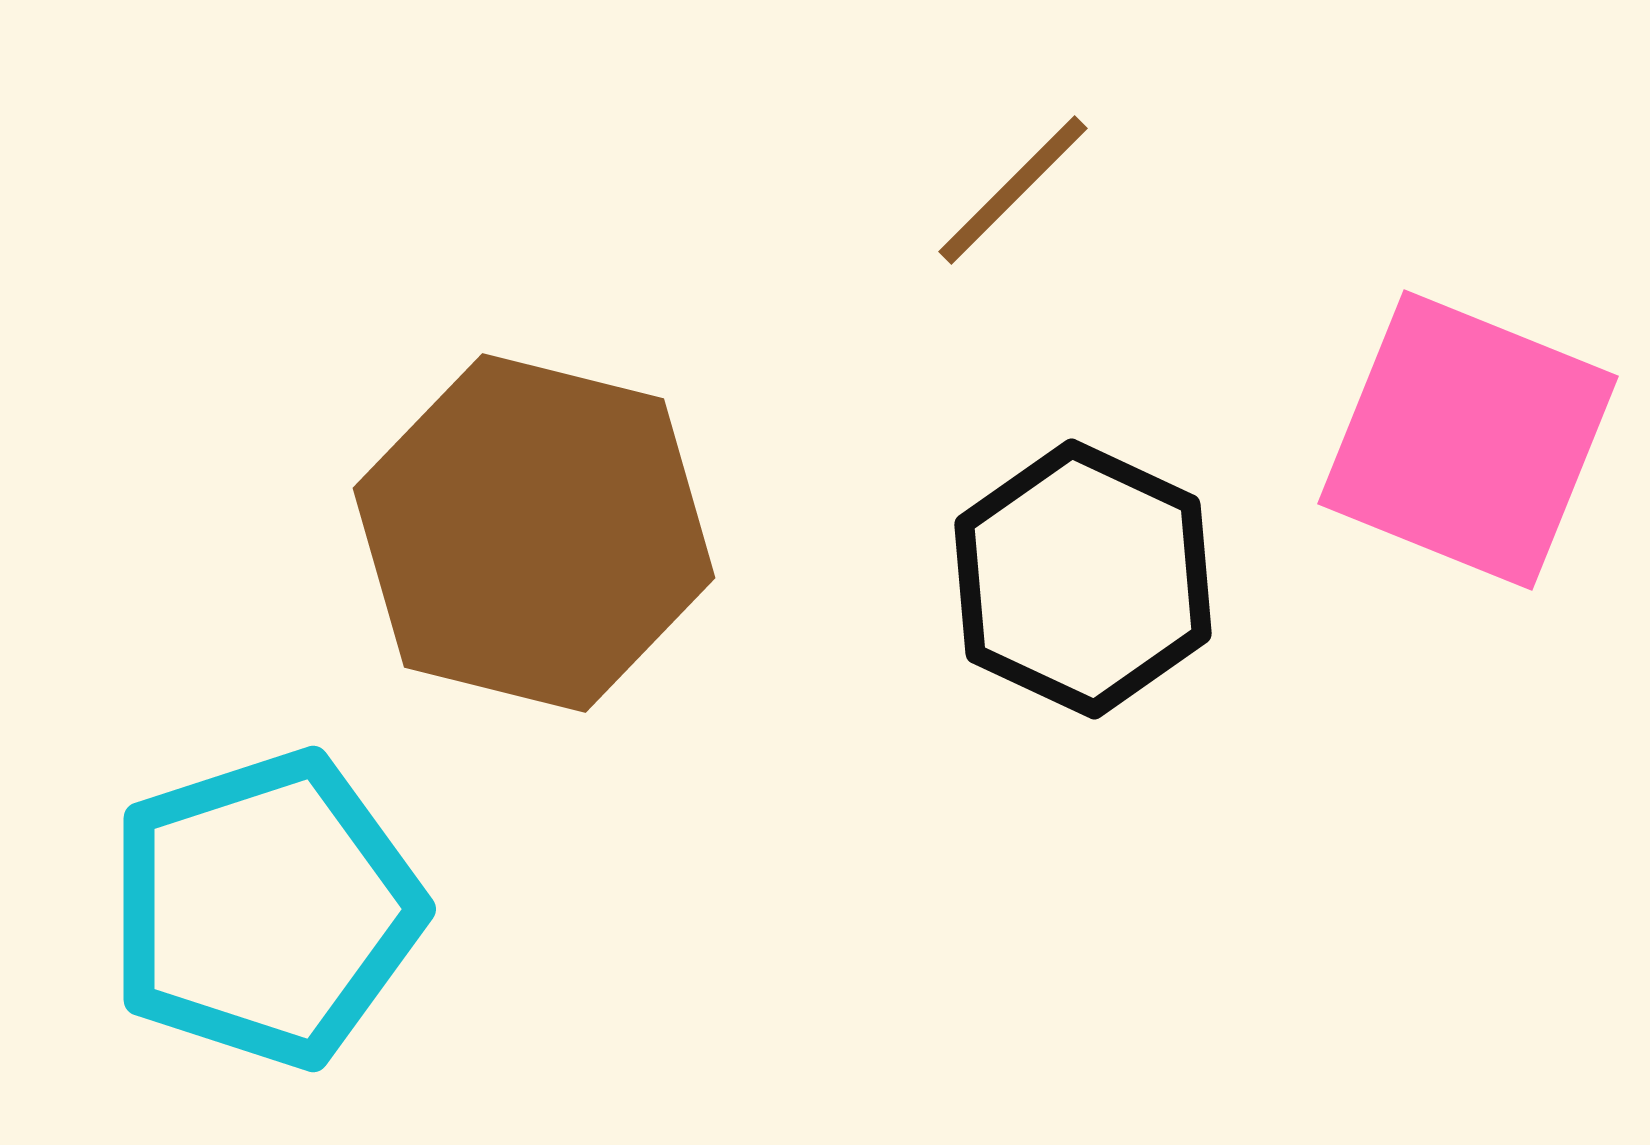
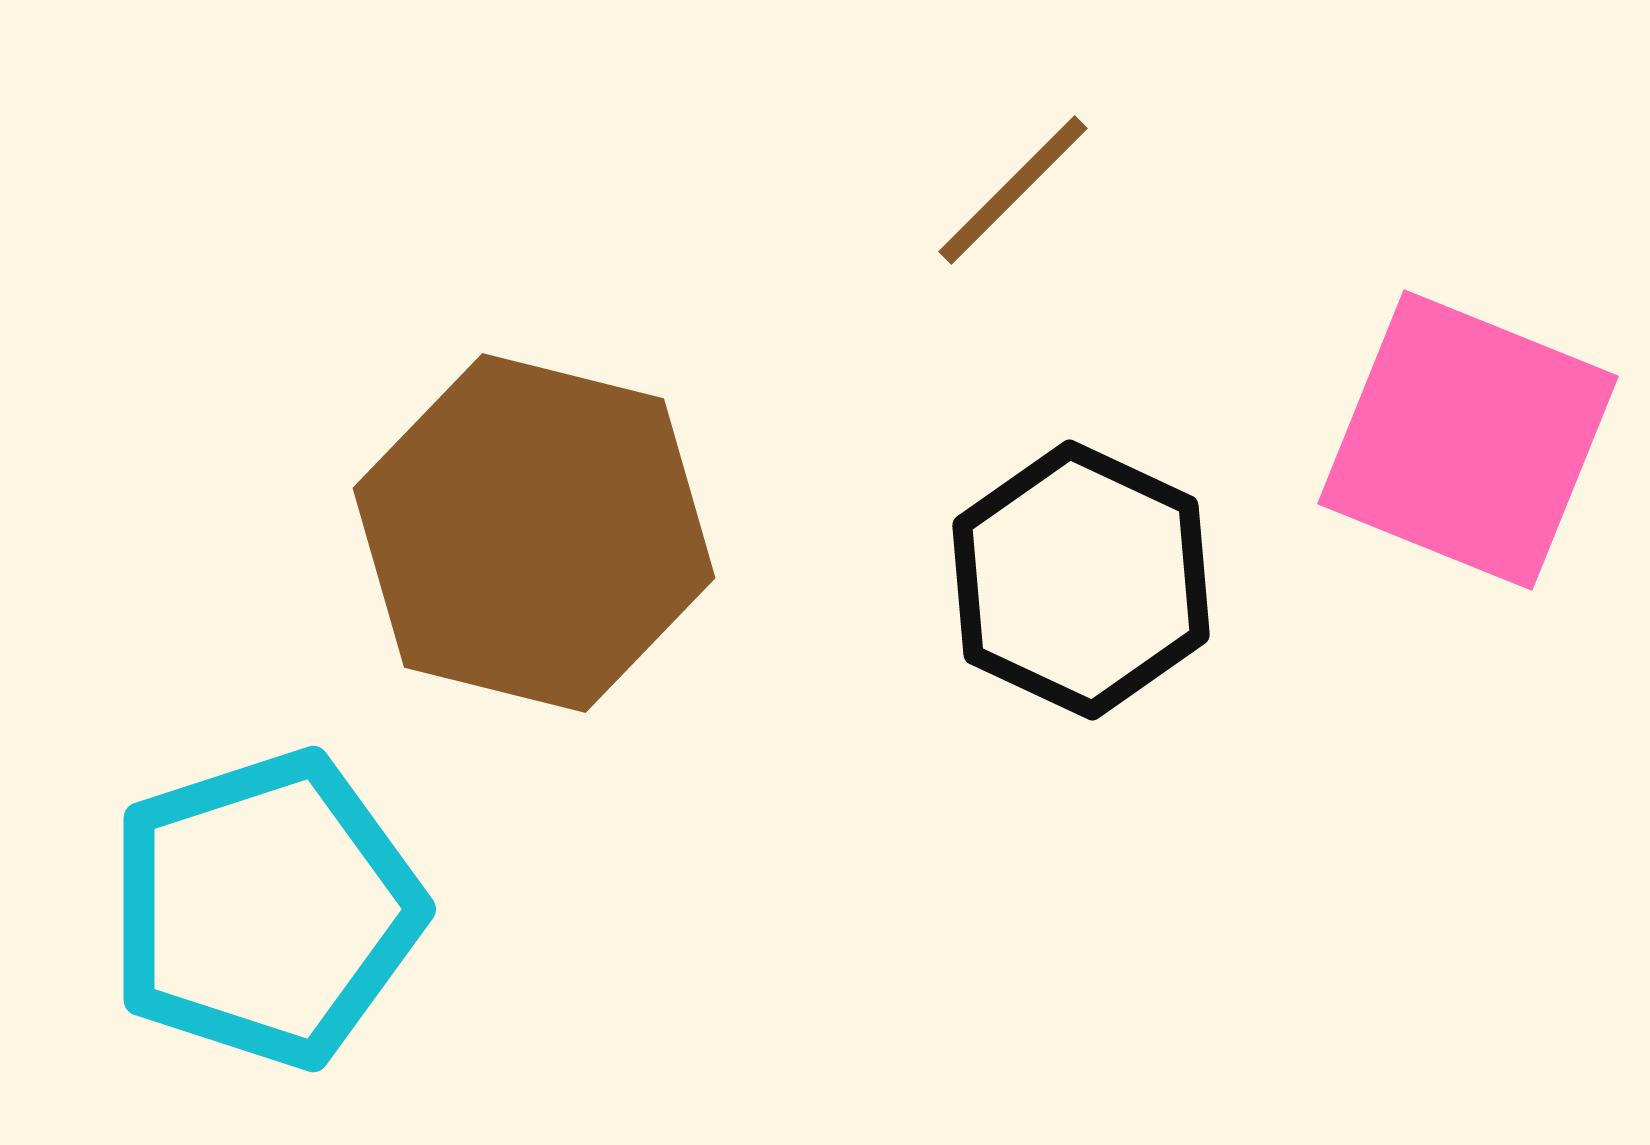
black hexagon: moved 2 px left, 1 px down
